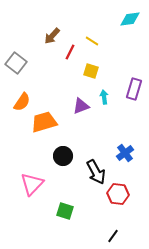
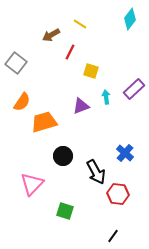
cyan diamond: rotated 45 degrees counterclockwise
brown arrow: moved 1 px left, 1 px up; rotated 18 degrees clockwise
yellow line: moved 12 px left, 17 px up
purple rectangle: rotated 30 degrees clockwise
cyan arrow: moved 2 px right
blue cross: rotated 12 degrees counterclockwise
